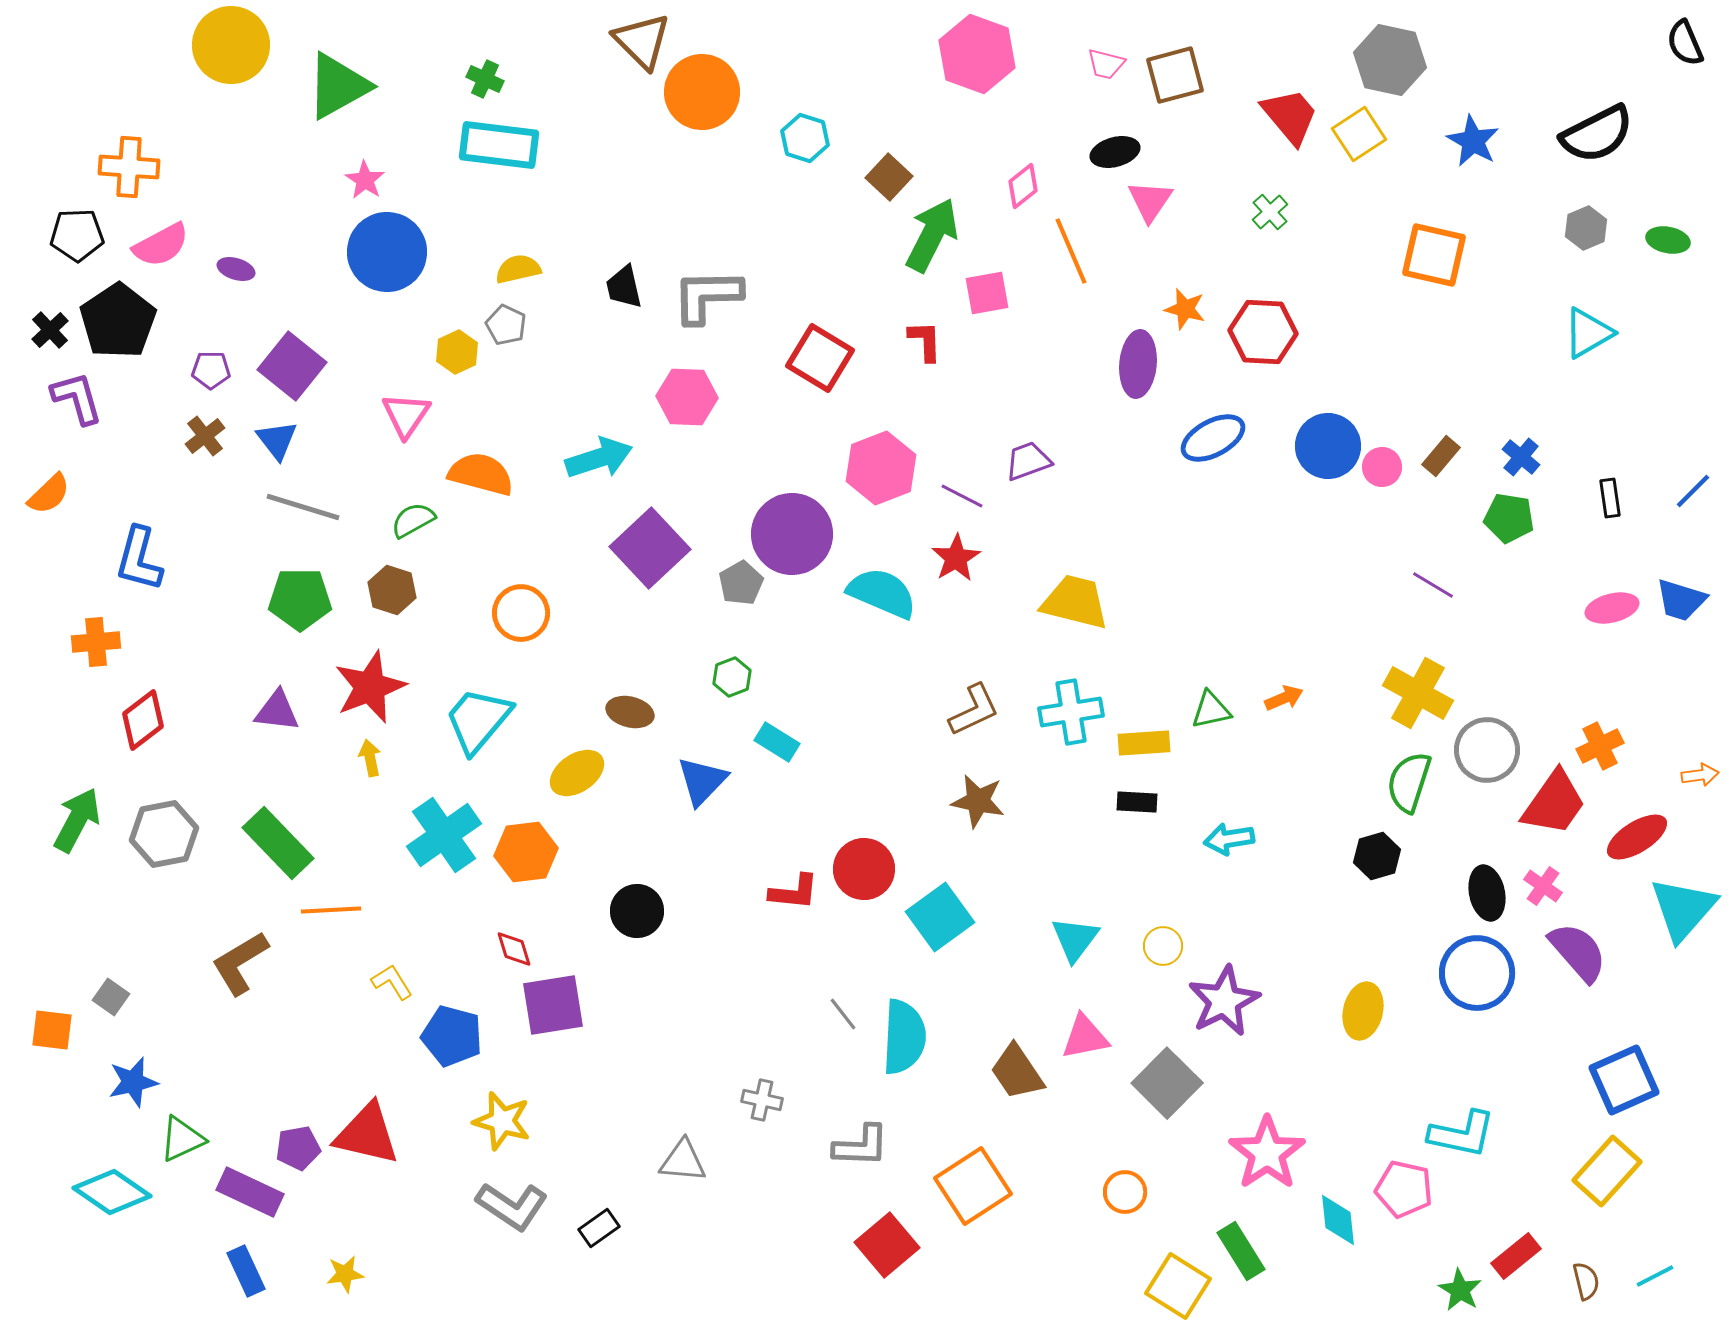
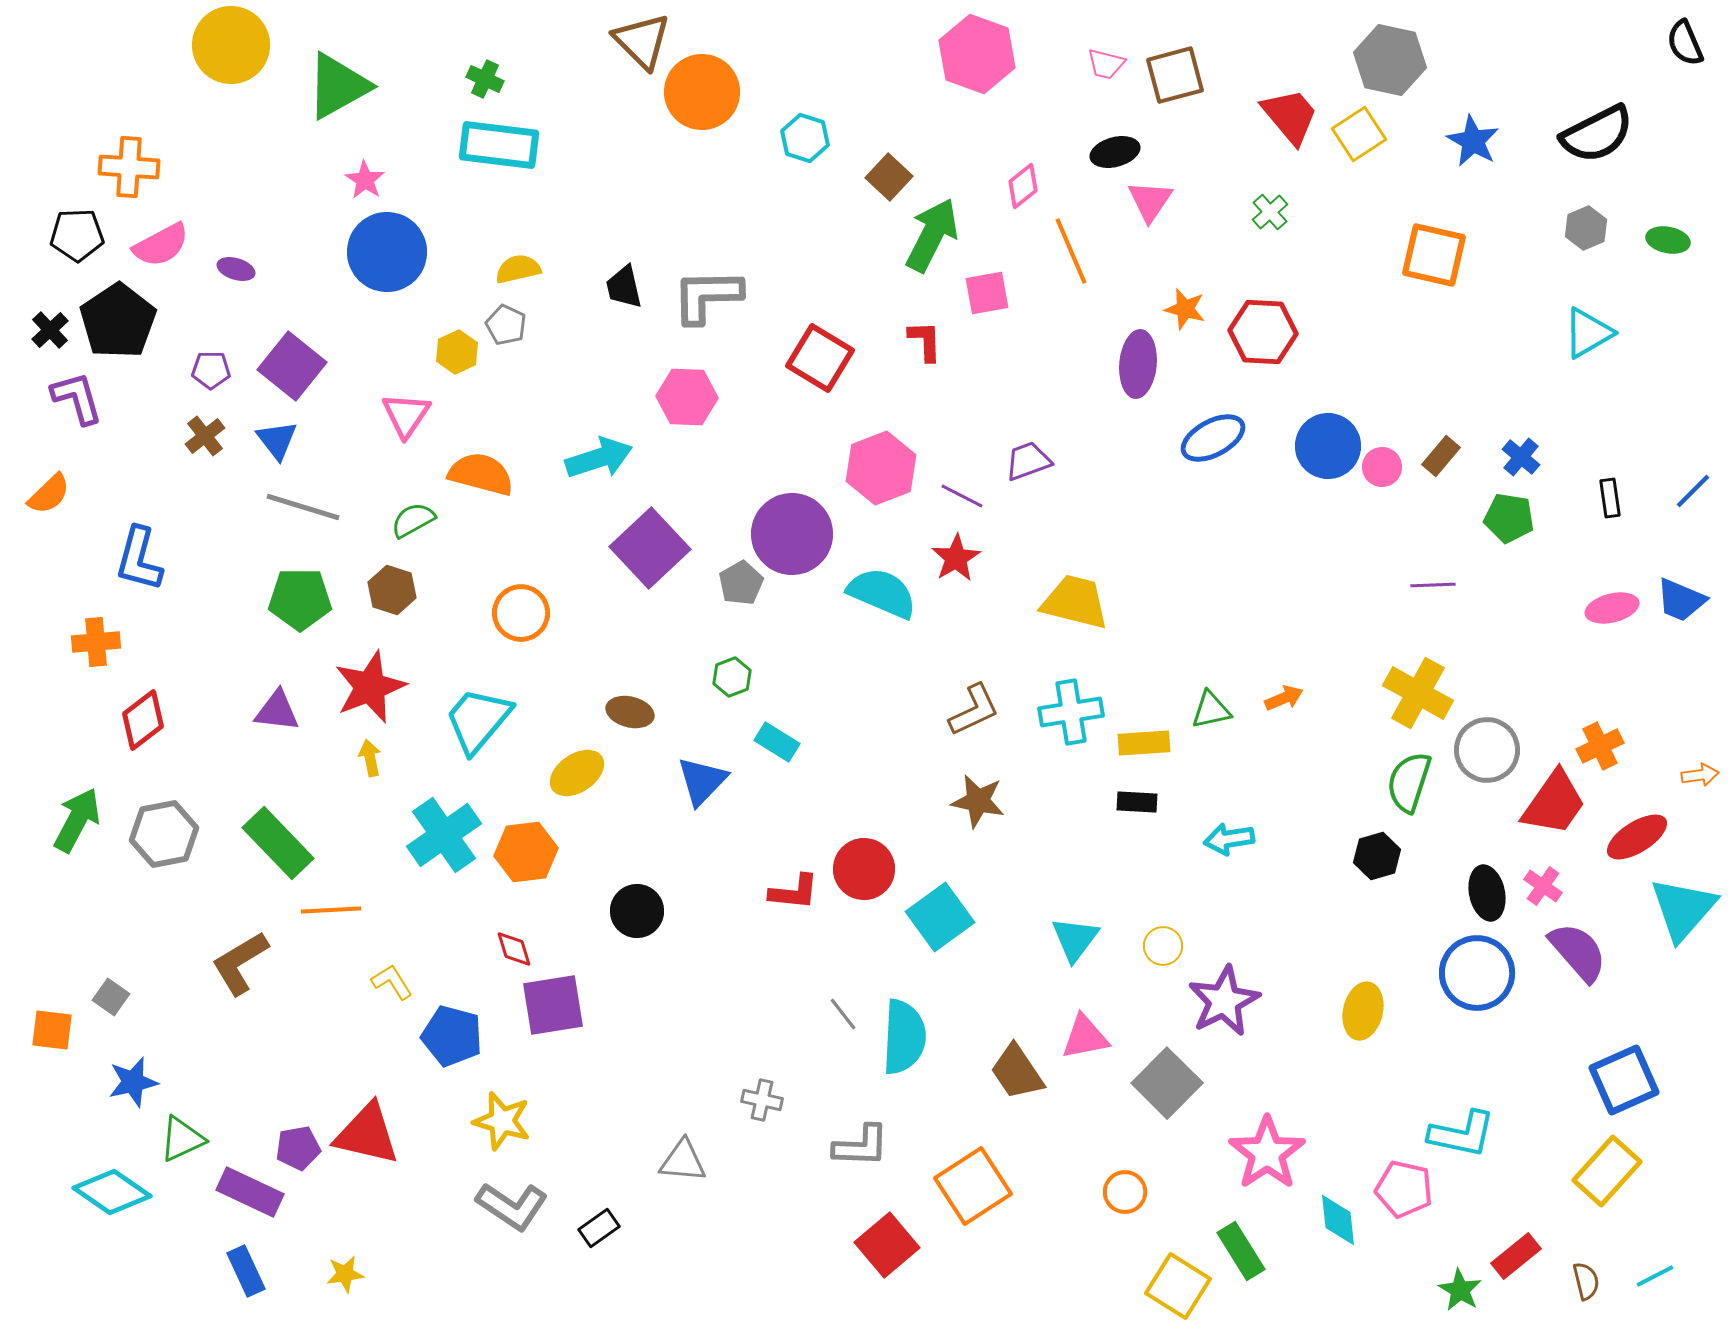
purple line at (1433, 585): rotated 33 degrees counterclockwise
blue trapezoid at (1681, 600): rotated 6 degrees clockwise
